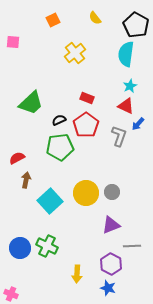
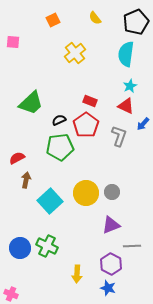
black pentagon: moved 3 px up; rotated 20 degrees clockwise
red rectangle: moved 3 px right, 3 px down
blue arrow: moved 5 px right
